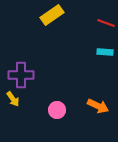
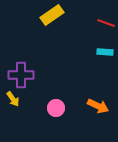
pink circle: moved 1 px left, 2 px up
